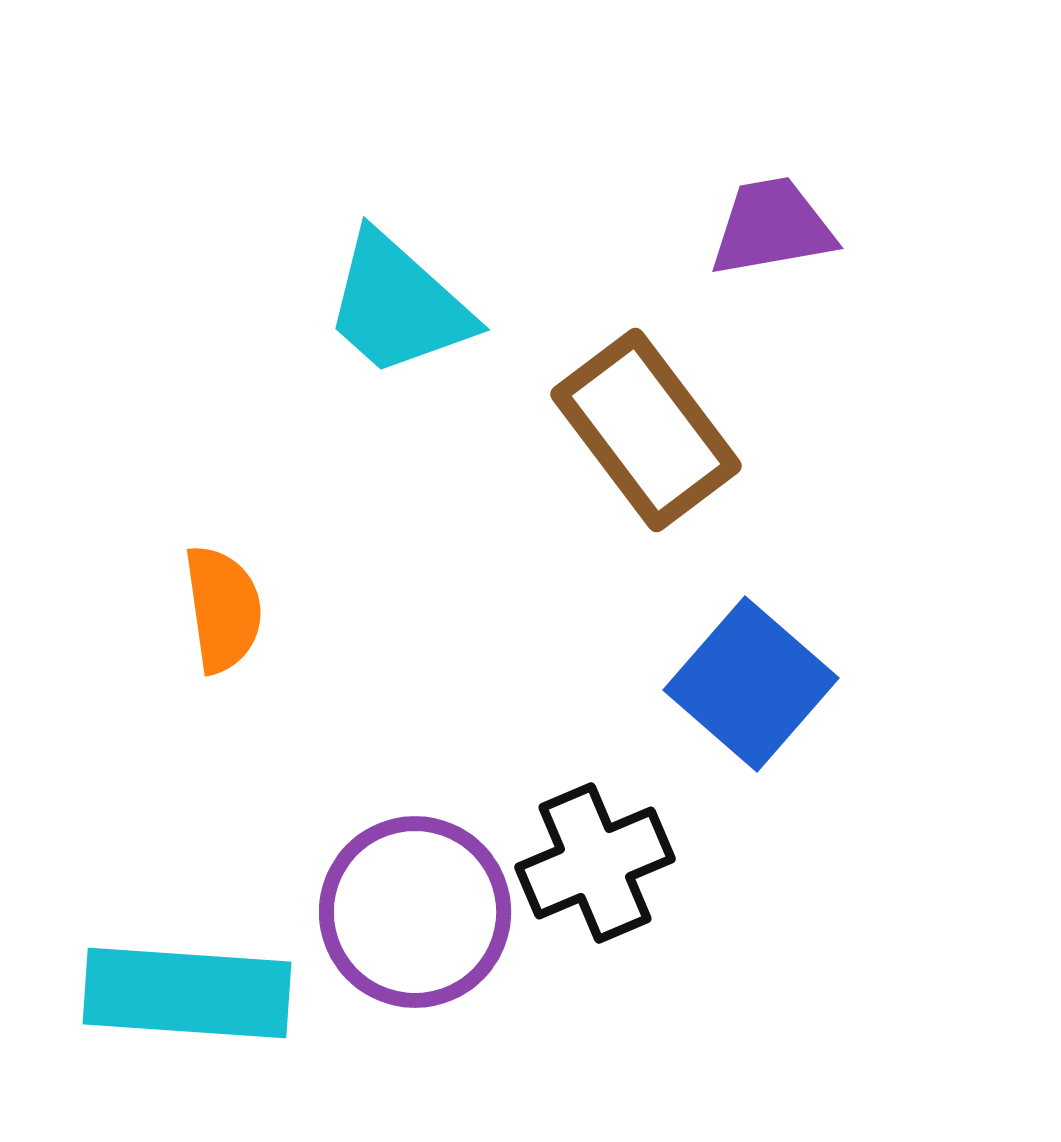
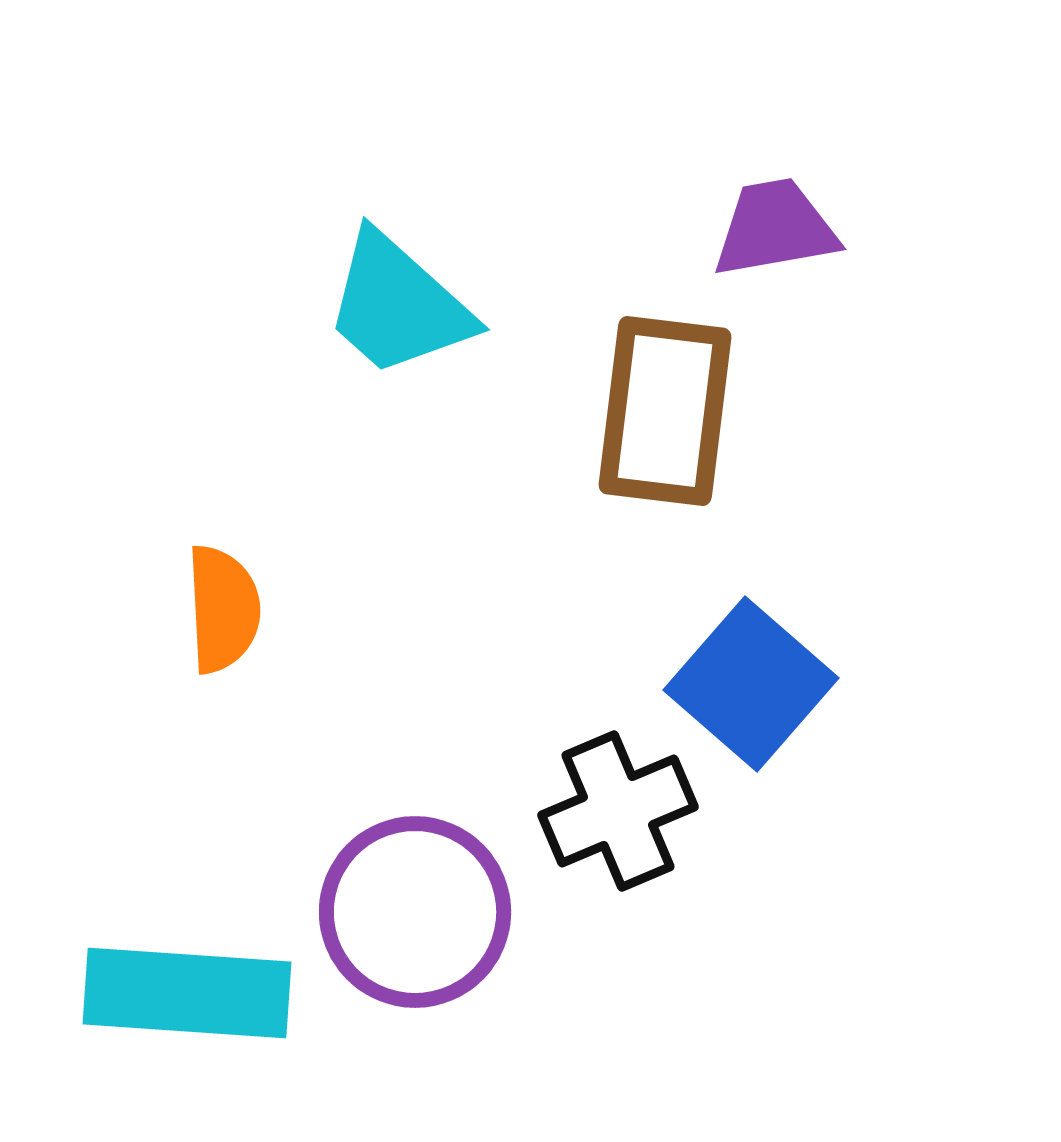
purple trapezoid: moved 3 px right, 1 px down
brown rectangle: moved 19 px right, 19 px up; rotated 44 degrees clockwise
orange semicircle: rotated 5 degrees clockwise
black cross: moved 23 px right, 52 px up
